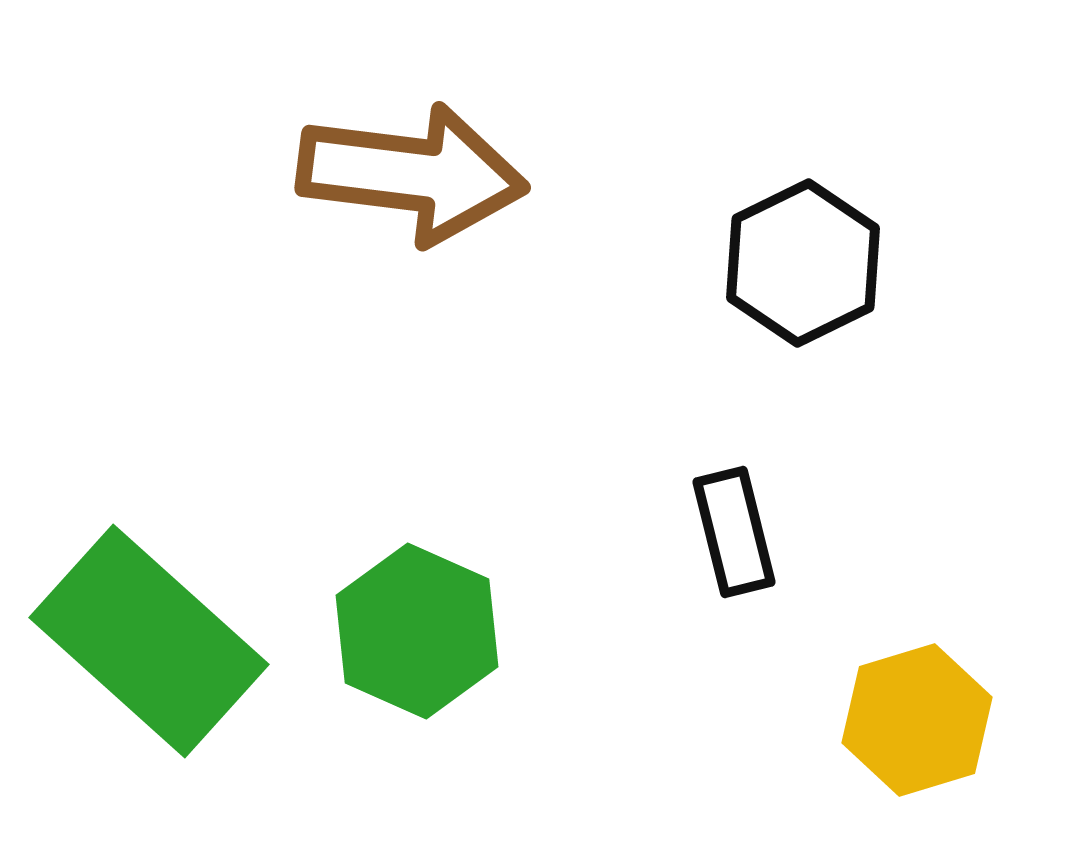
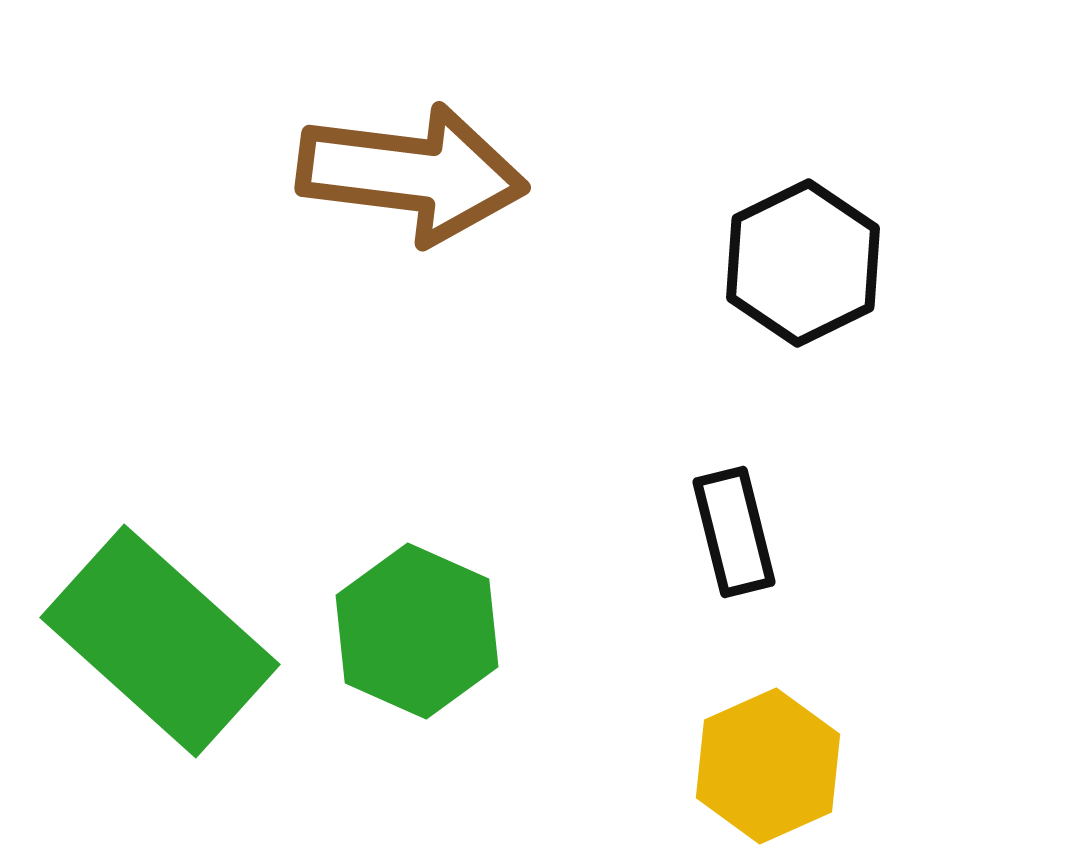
green rectangle: moved 11 px right
yellow hexagon: moved 149 px left, 46 px down; rotated 7 degrees counterclockwise
